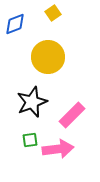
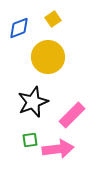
yellow square: moved 6 px down
blue diamond: moved 4 px right, 4 px down
black star: moved 1 px right
